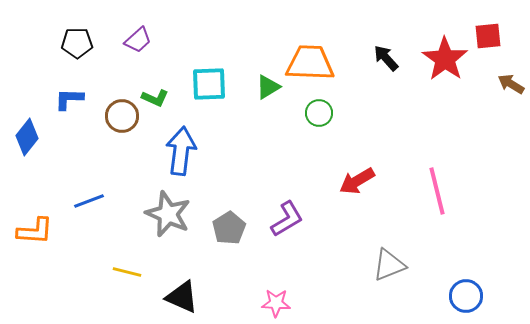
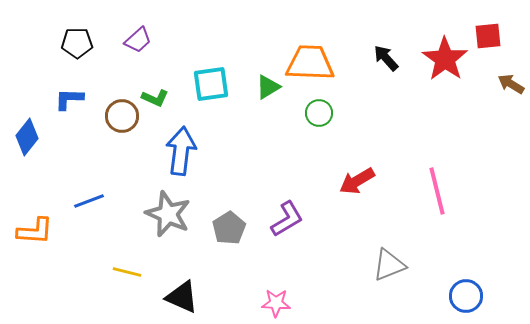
cyan square: moved 2 px right; rotated 6 degrees counterclockwise
